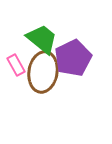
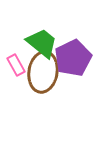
green trapezoid: moved 4 px down
